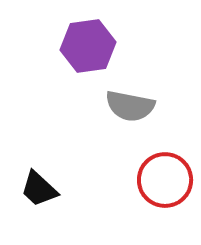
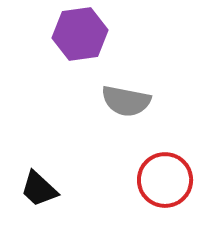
purple hexagon: moved 8 px left, 12 px up
gray semicircle: moved 4 px left, 5 px up
